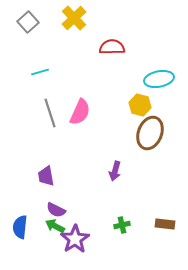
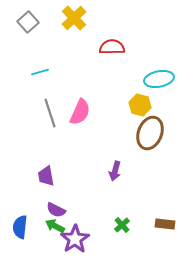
green cross: rotated 28 degrees counterclockwise
